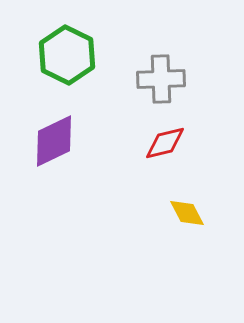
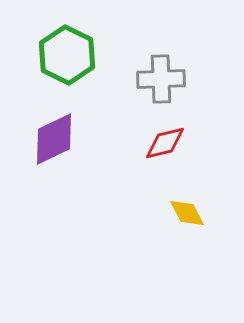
purple diamond: moved 2 px up
